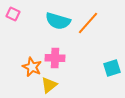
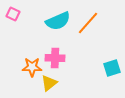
cyan semicircle: rotated 40 degrees counterclockwise
orange star: rotated 24 degrees counterclockwise
yellow triangle: moved 2 px up
